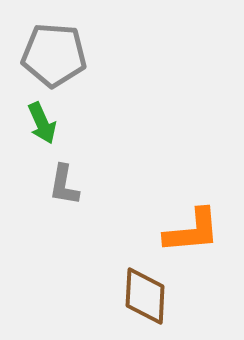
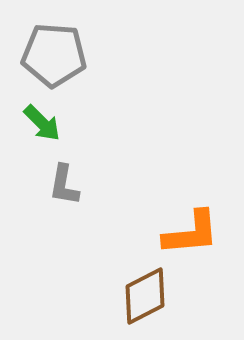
green arrow: rotated 21 degrees counterclockwise
orange L-shape: moved 1 px left, 2 px down
brown diamond: rotated 60 degrees clockwise
